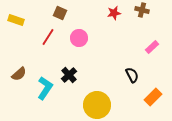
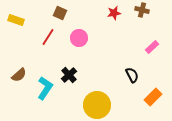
brown semicircle: moved 1 px down
